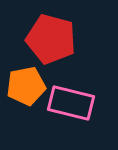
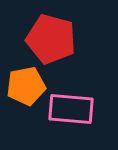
pink rectangle: moved 6 px down; rotated 9 degrees counterclockwise
